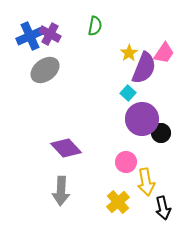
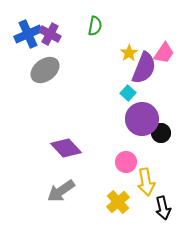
blue cross: moved 2 px left, 2 px up
gray arrow: rotated 52 degrees clockwise
